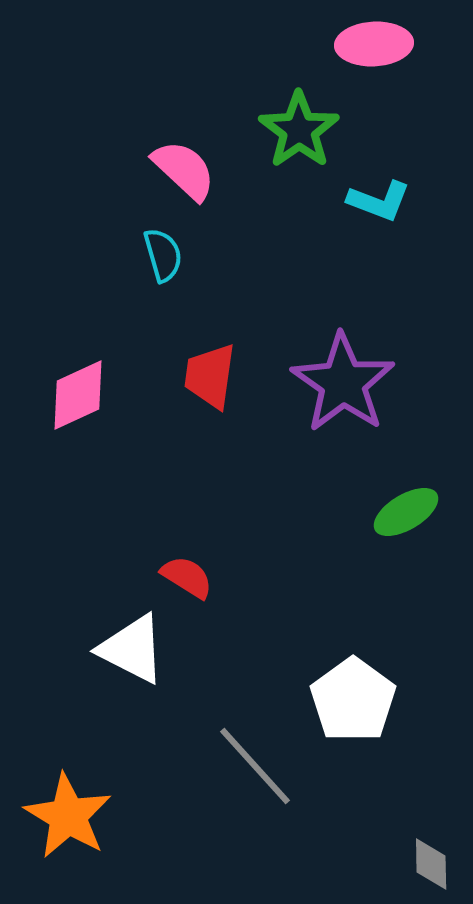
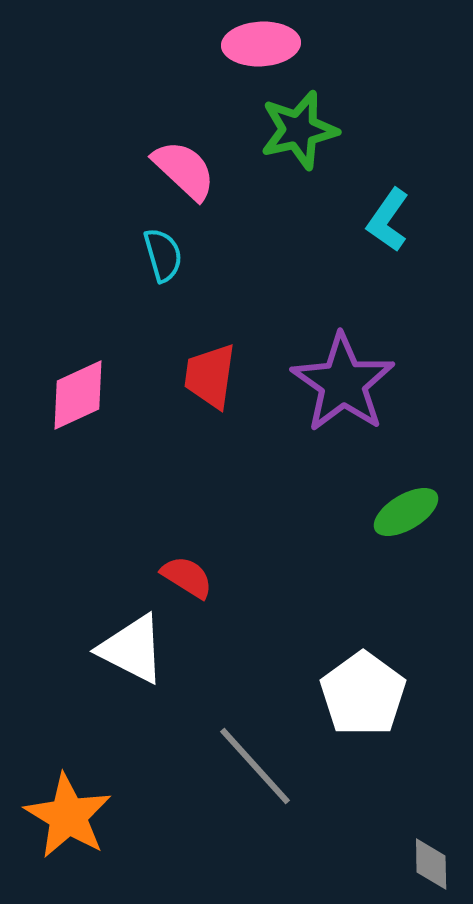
pink ellipse: moved 113 px left
green star: rotated 22 degrees clockwise
cyan L-shape: moved 9 px right, 19 px down; rotated 104 degrees clockwise
white pentagon: moved 10 px right, 6 px up
